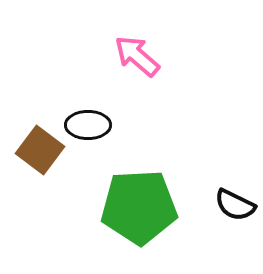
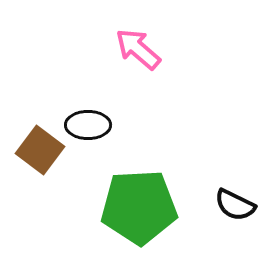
pink arrow: moved 1 px right, 7 px up
